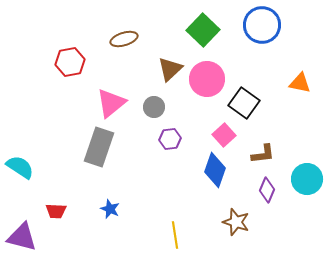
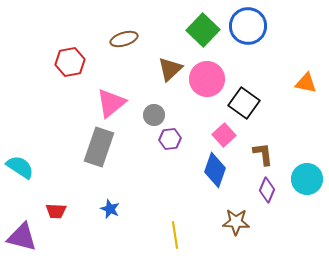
blue circle: moved 14 px left, 1 px down
orange triangle: moved 6 px right
gray circle: moved 8 px down
brown L-shape: rotated 90 degrees counterclockwise
brown star: rotated 16 degrees counterclockwise
